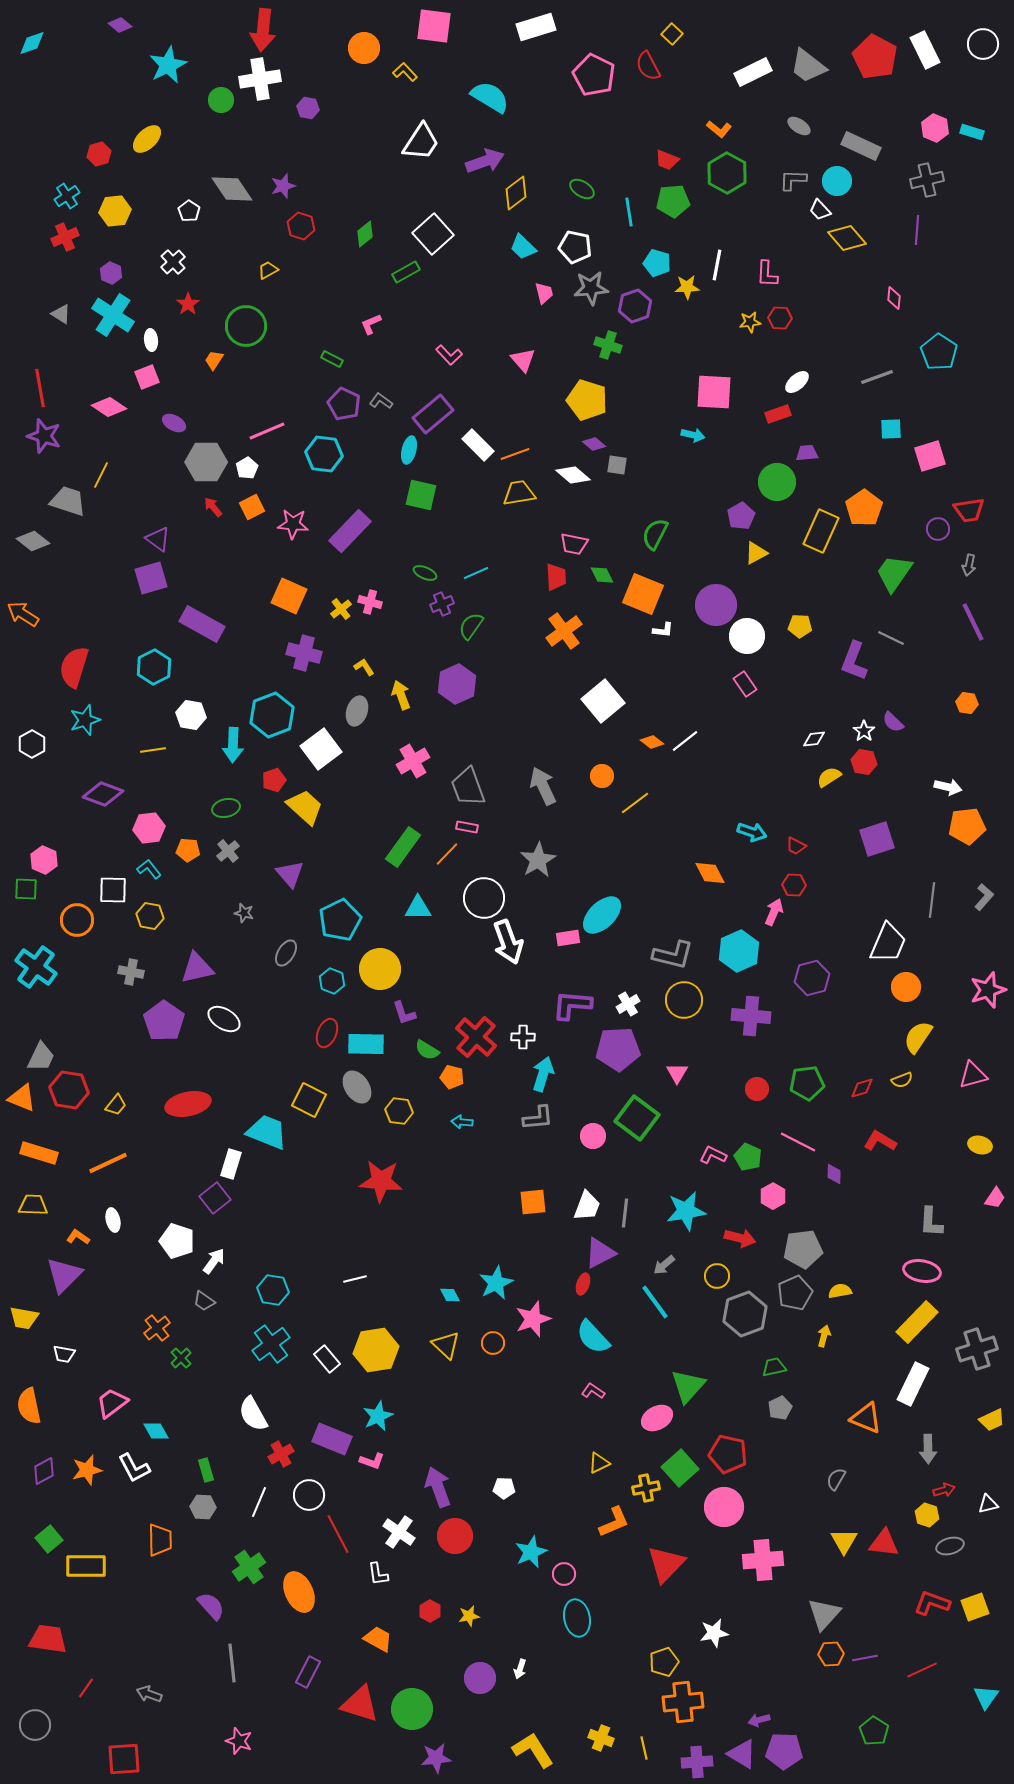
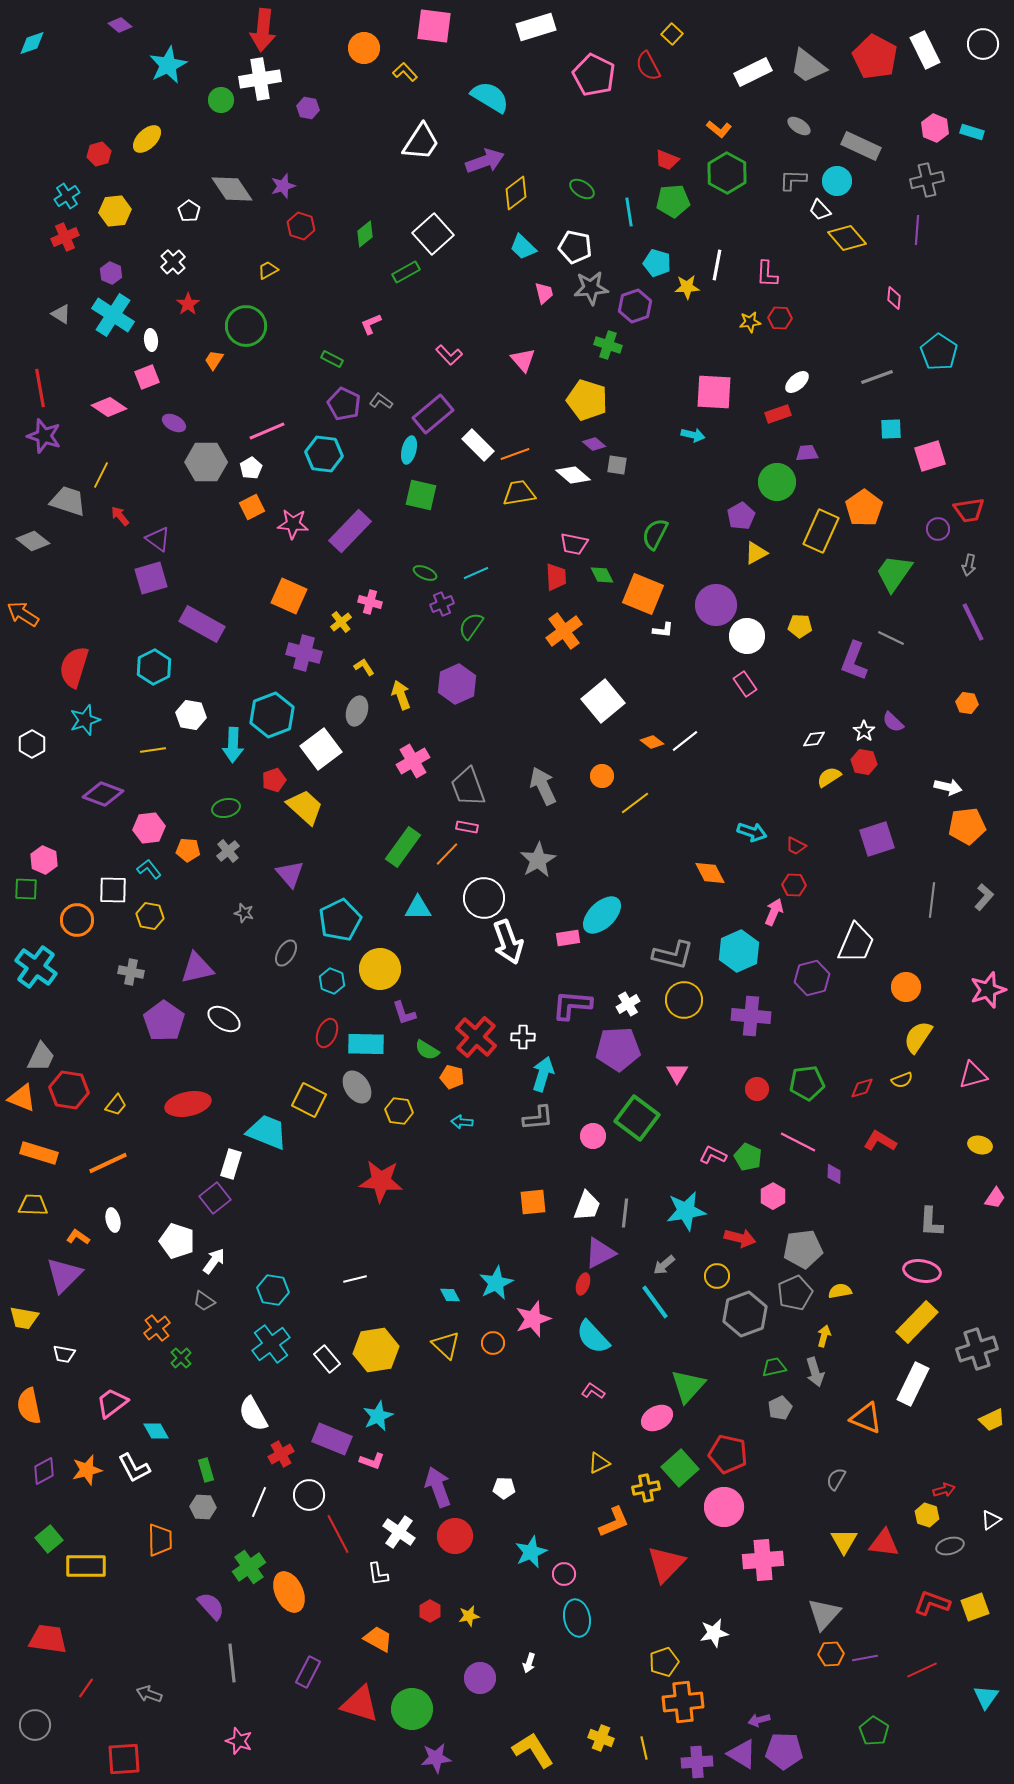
white pentagon at (247, 468): moved 4 px right
red arrow at (213, 507): moved 93 px left, 9 px down
yellow cross at (341, 609): moved 13 px down
white trapezoid at (888, 943): moved 32 px left
gray arrow at (928, 1449): moved 113 px left, 77 px up; rotated 16 degrees counterclockwise
white triangle at (988, 1504): moved 3 px right, 16 px down; rotated 20 degrees counterclockwise
orange ellipse at (299, 1592): moved 10 px left
white arrow at (520, 1669): moved 9 px right, 6 px up
